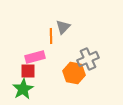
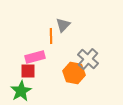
gray triangle: moved 2 px up
gray cross: rotated 25 degrees counterclockwise
green star: moved 2 px left, 2 px down
